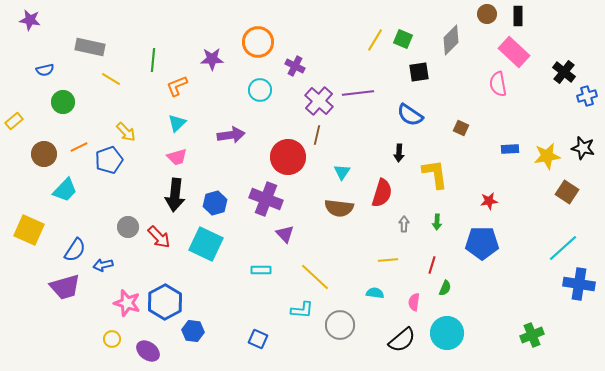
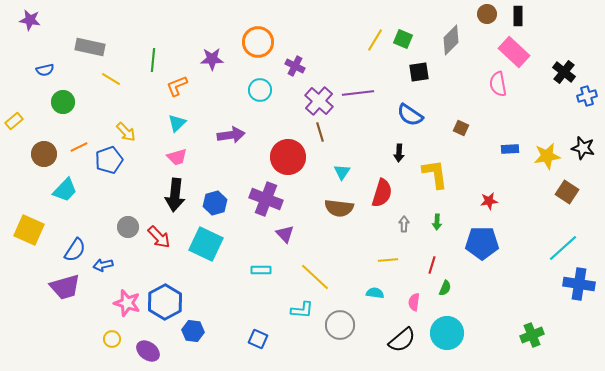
brown line at (317, 135): moved 3 px right, 3 px up; rotated 30 degrees counterclockwise
